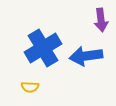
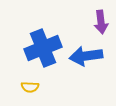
purple arrow: moved 2 px down
blue cross: rotated 9 degrees clockwise
